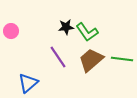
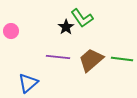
black star: rotated 28 degrees counterclockwise
green L-shape: moved 5 px left, 14 px up
purple line: rotated 50 degrees counterclockwise
